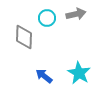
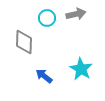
gray diamond: moved 5 px down
cyan star: moved 2 px right, 4 px up
